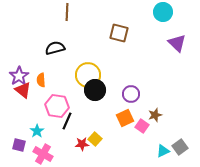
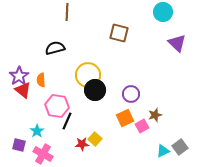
pink square: rotated 24 degrees clockwise
